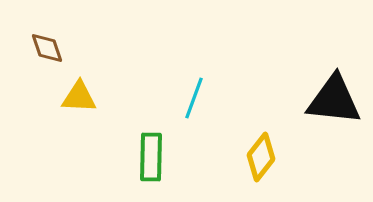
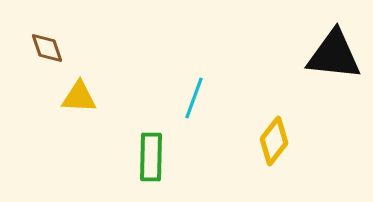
black triangle: moved 45 px up
yellow diamond: moved 13 px right, 16 px up
